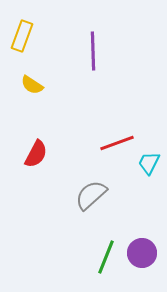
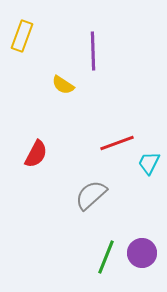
yellow semicircle: moved 31 px right
